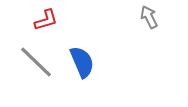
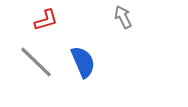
gray arrow: moved 26 px left
blue semicircle: moved 1 px right
